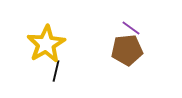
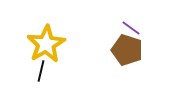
brown pentagon: rotated 24 degrees clockwise
black line: moved 15 px left
